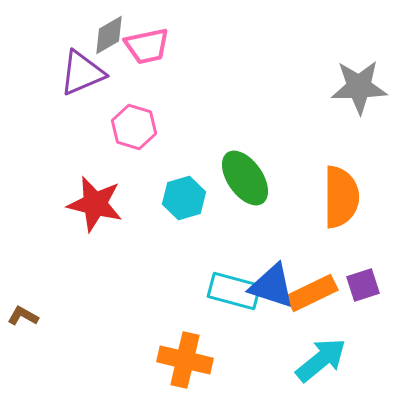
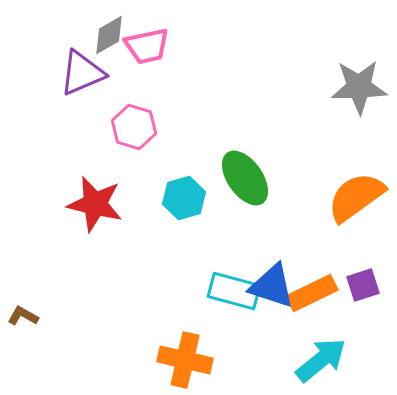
orange semicircle: moved 15 px right; rotated 126 degrees counterclockwise
